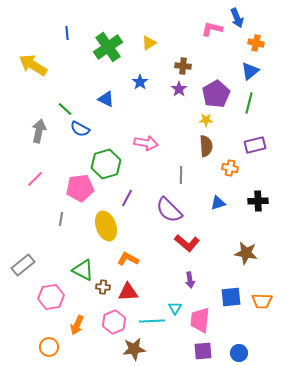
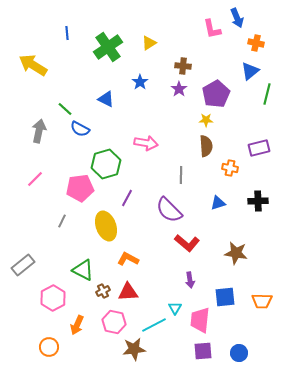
pink L-shape at (212, 29): rotated 115 degrees counterclockwise
green line at (249, 103): moved 18 px right, 9 px up
purple rectangle at (255, 145): moved 4 px right, 3 px down
gray line at (61, 219): moved 1 px right, 2 px down; rotated 16 degrees clockwise
brown star at (246, 253): moved 10 px left
brown cross at (103, 287): moved 4 px down; rotated 32 degrees counterclockwise
pink hexagon at (51, 297): moved 2 px right, 1 px down; rotated 20 degrees counterclockwise
blue square at (231, 297): moved 6 px left
cyan line at (152, 321): moved 2 px right, 4 px down; rotated 25 degrees counterclockwise
pink hexagon at (114, 322): rotated 25 degrees counterclockwise
